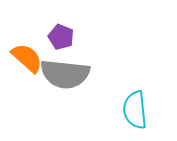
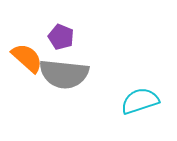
gray semicircle: moved 1 px left
cyan semicircle: moved 5 px right, 9 px up; rotated 78 degrees clockwise
